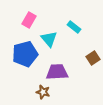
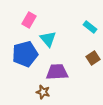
cyan rectangle: moved 16 px right
cyan triangle: moved 1 px left
